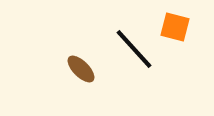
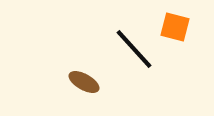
brown ellipse: moved 3 px right, 13 px down; rotated 16 degrees counterclockwise
